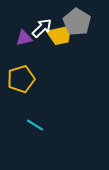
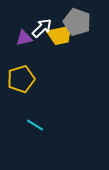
gray pentagon: rotated 12 degrees counterclockwise
